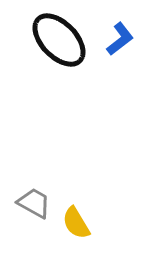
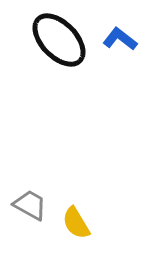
blue L-shape: rotated 104 degrees counterclockwise
gray trapezoid: moved 4 px left, 2 px down
